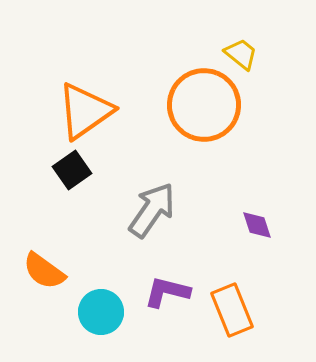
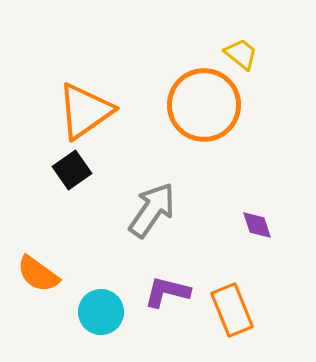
orange semicircle: moved 6 px left, 3 px down
